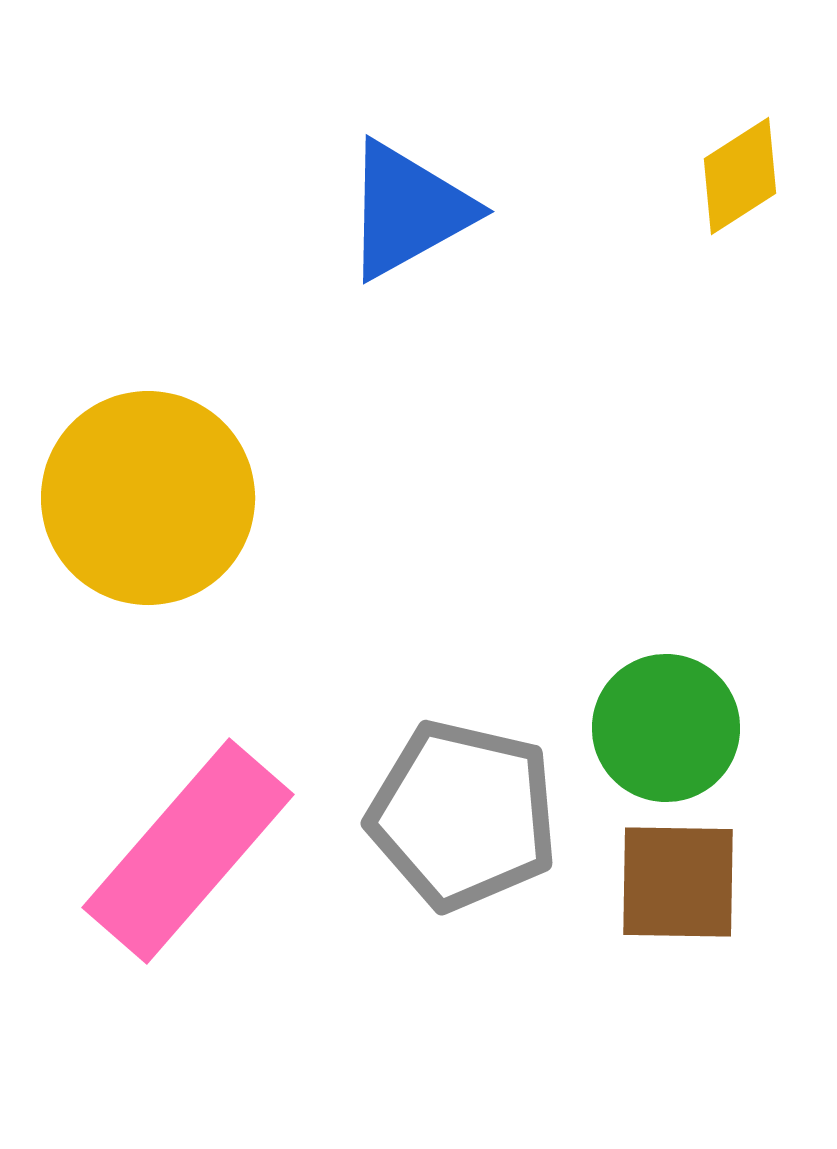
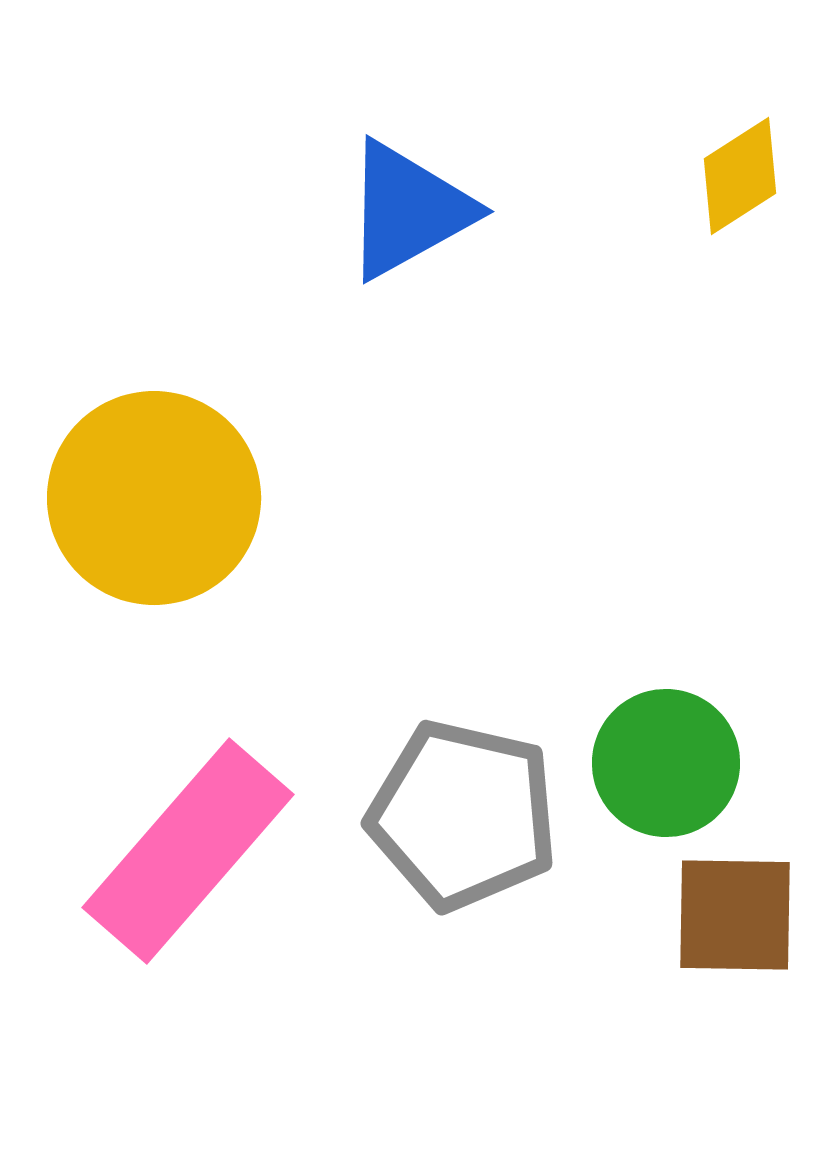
yellow circle: moved 6 px right
green circle: moved 35 px down
brown square: moved 57 px right, 33 px down
